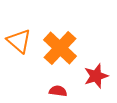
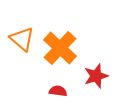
orange triangle: moved 3 px right, 2 px up
